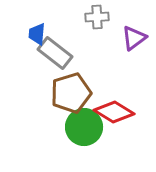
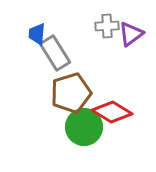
gray cross: moved 10 px right, 9 px down
purple triangle: moved 3 px left, 4 px up
gray rectangle: rotated 20 degrees clockwise
red diamond: moved 2 px left
